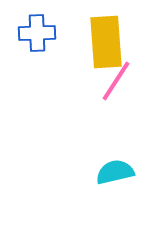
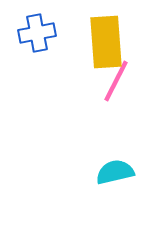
blue cross: rotated 9 degrees counterclockwise
pink line: rotated 6 degrees counterclockwise
